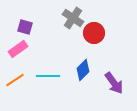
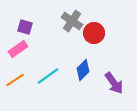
gray cross: moved 1 px left, 3 px down
cyan line: rotated 35 degrees counterclockwise
